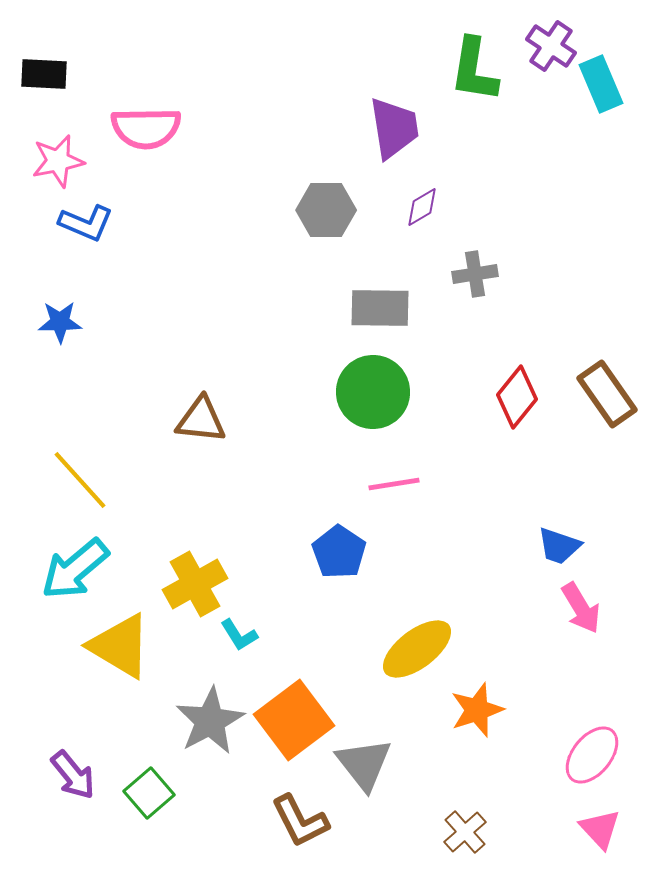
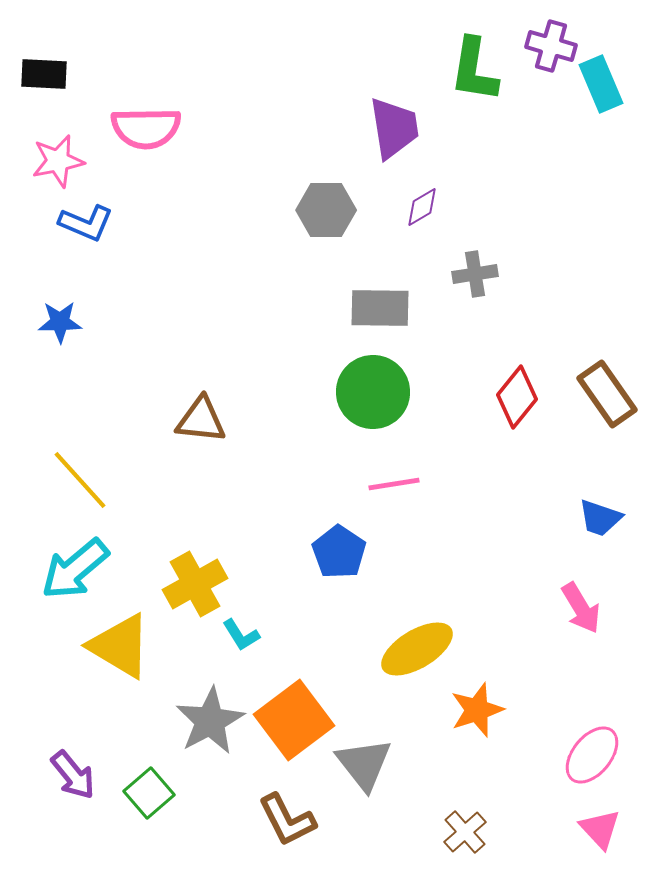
purple cross: rotated 18 degrees counterclockwise
blue trapezoid: moved 41 px right, 28 px up
cyan L-shape: moved 2 px right
yellow ellipse: rotated 6 degrees clockwise
brown L-shape: moved 13 px left, 1 px up
